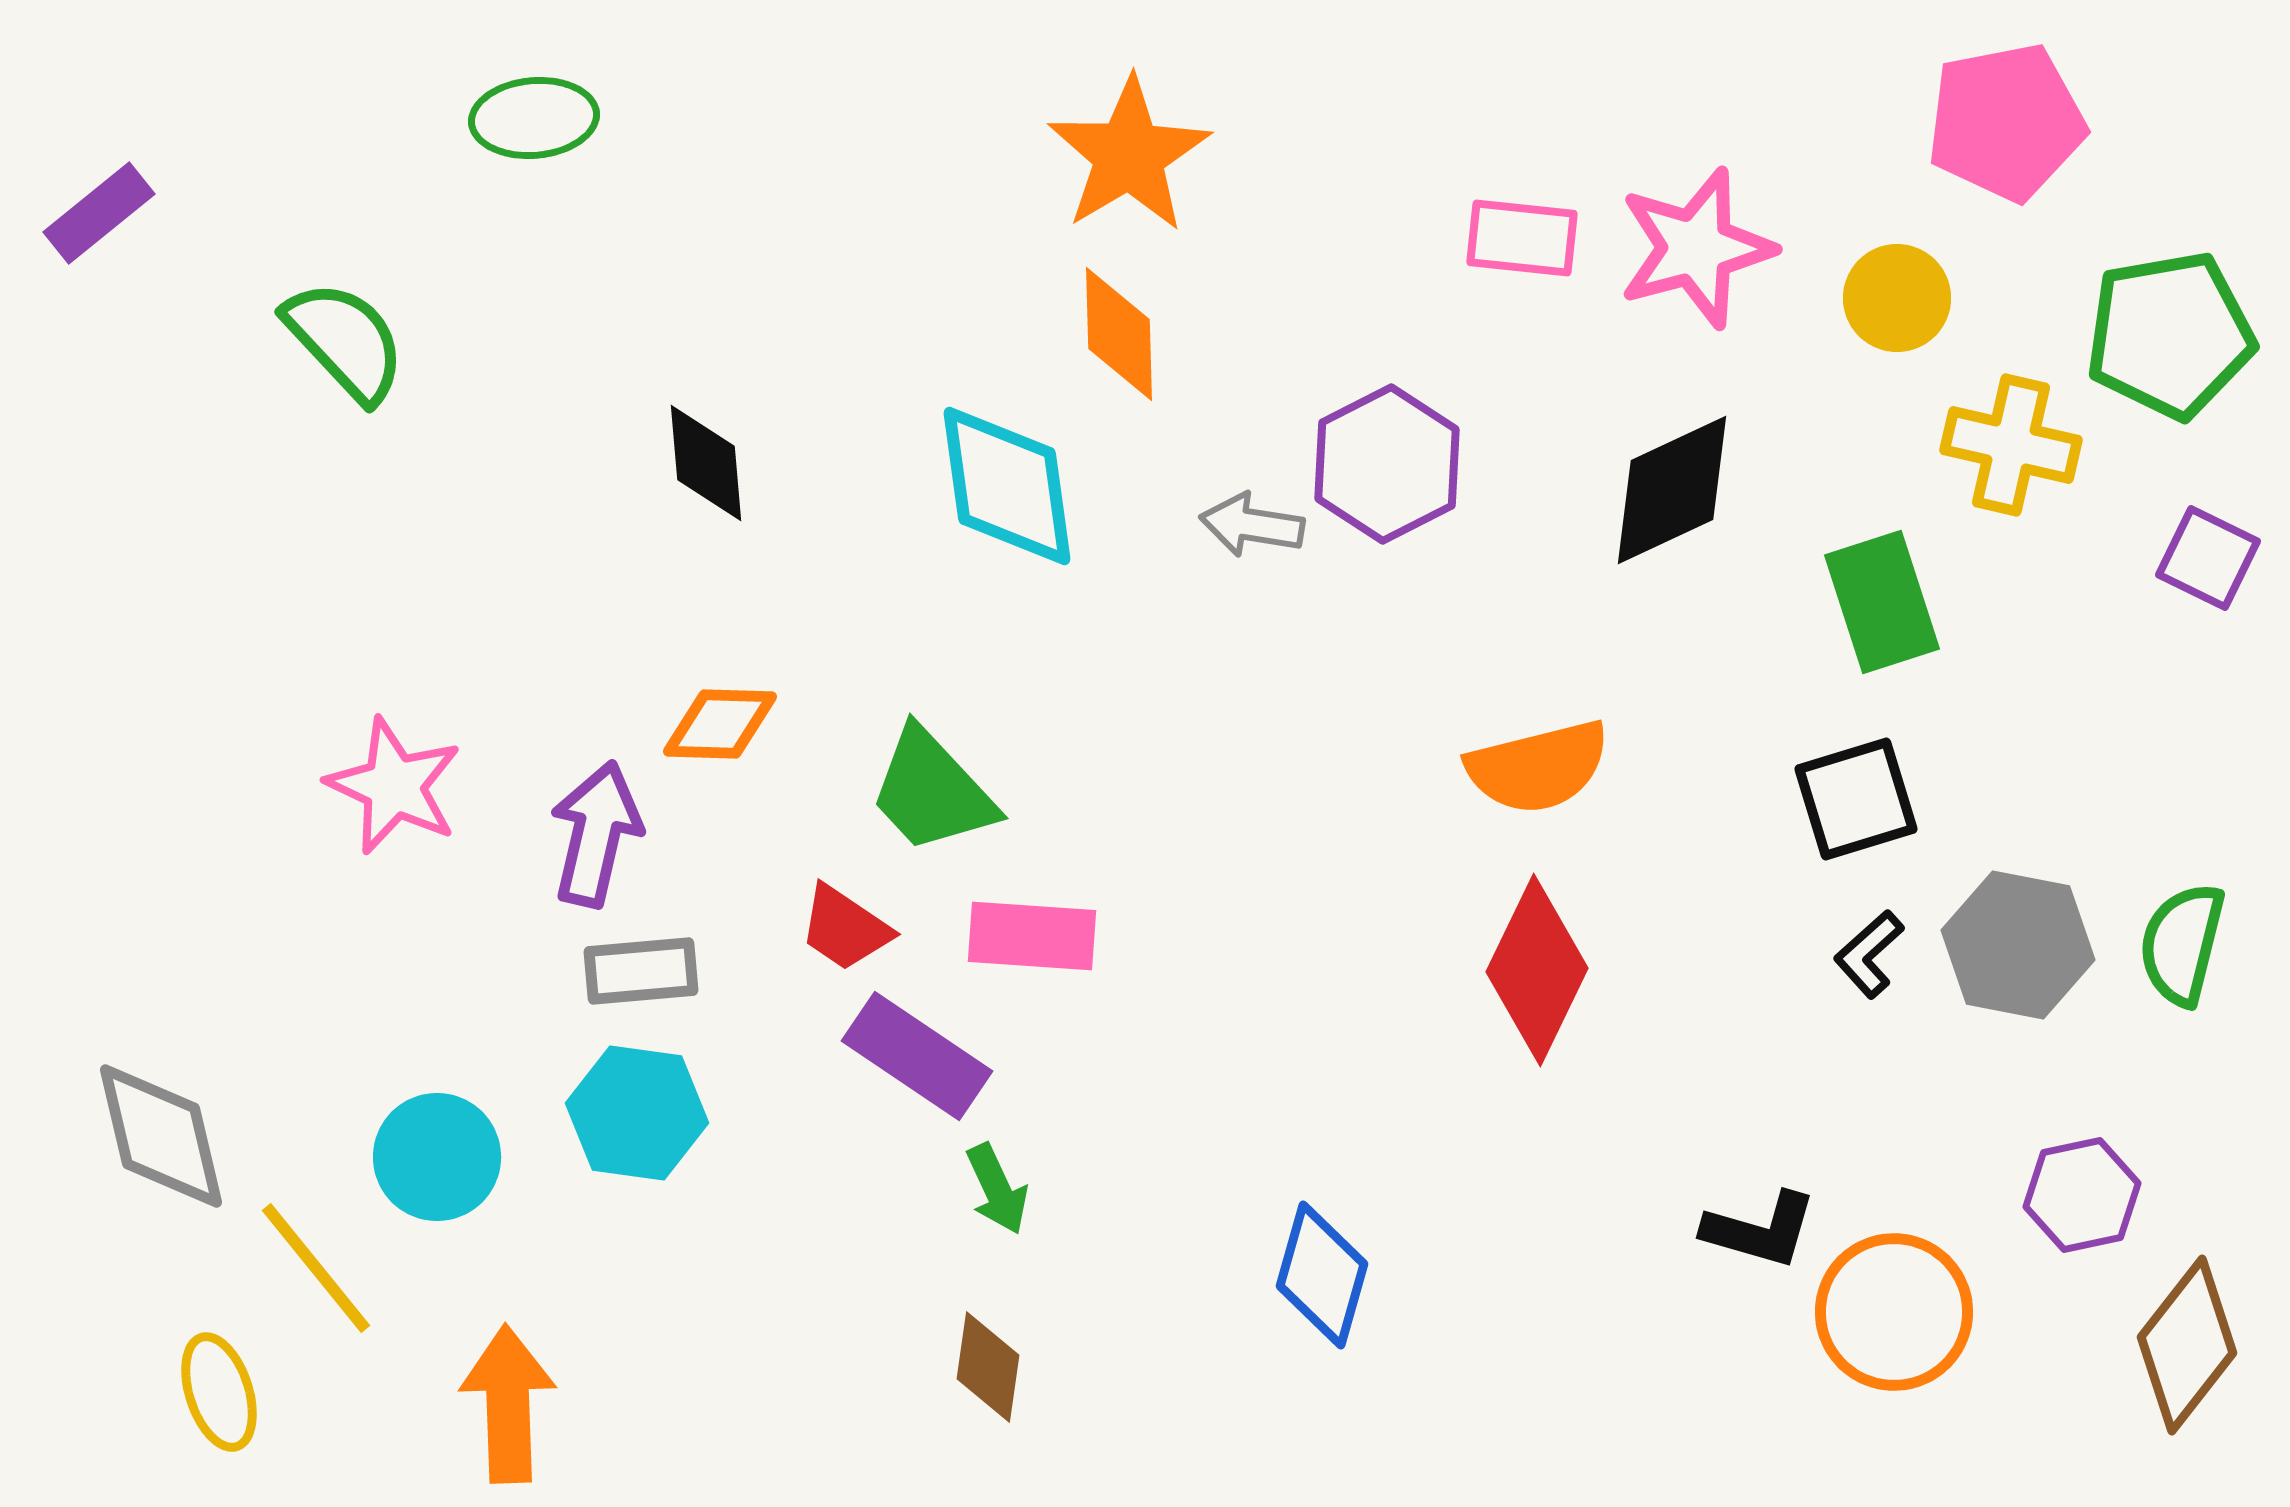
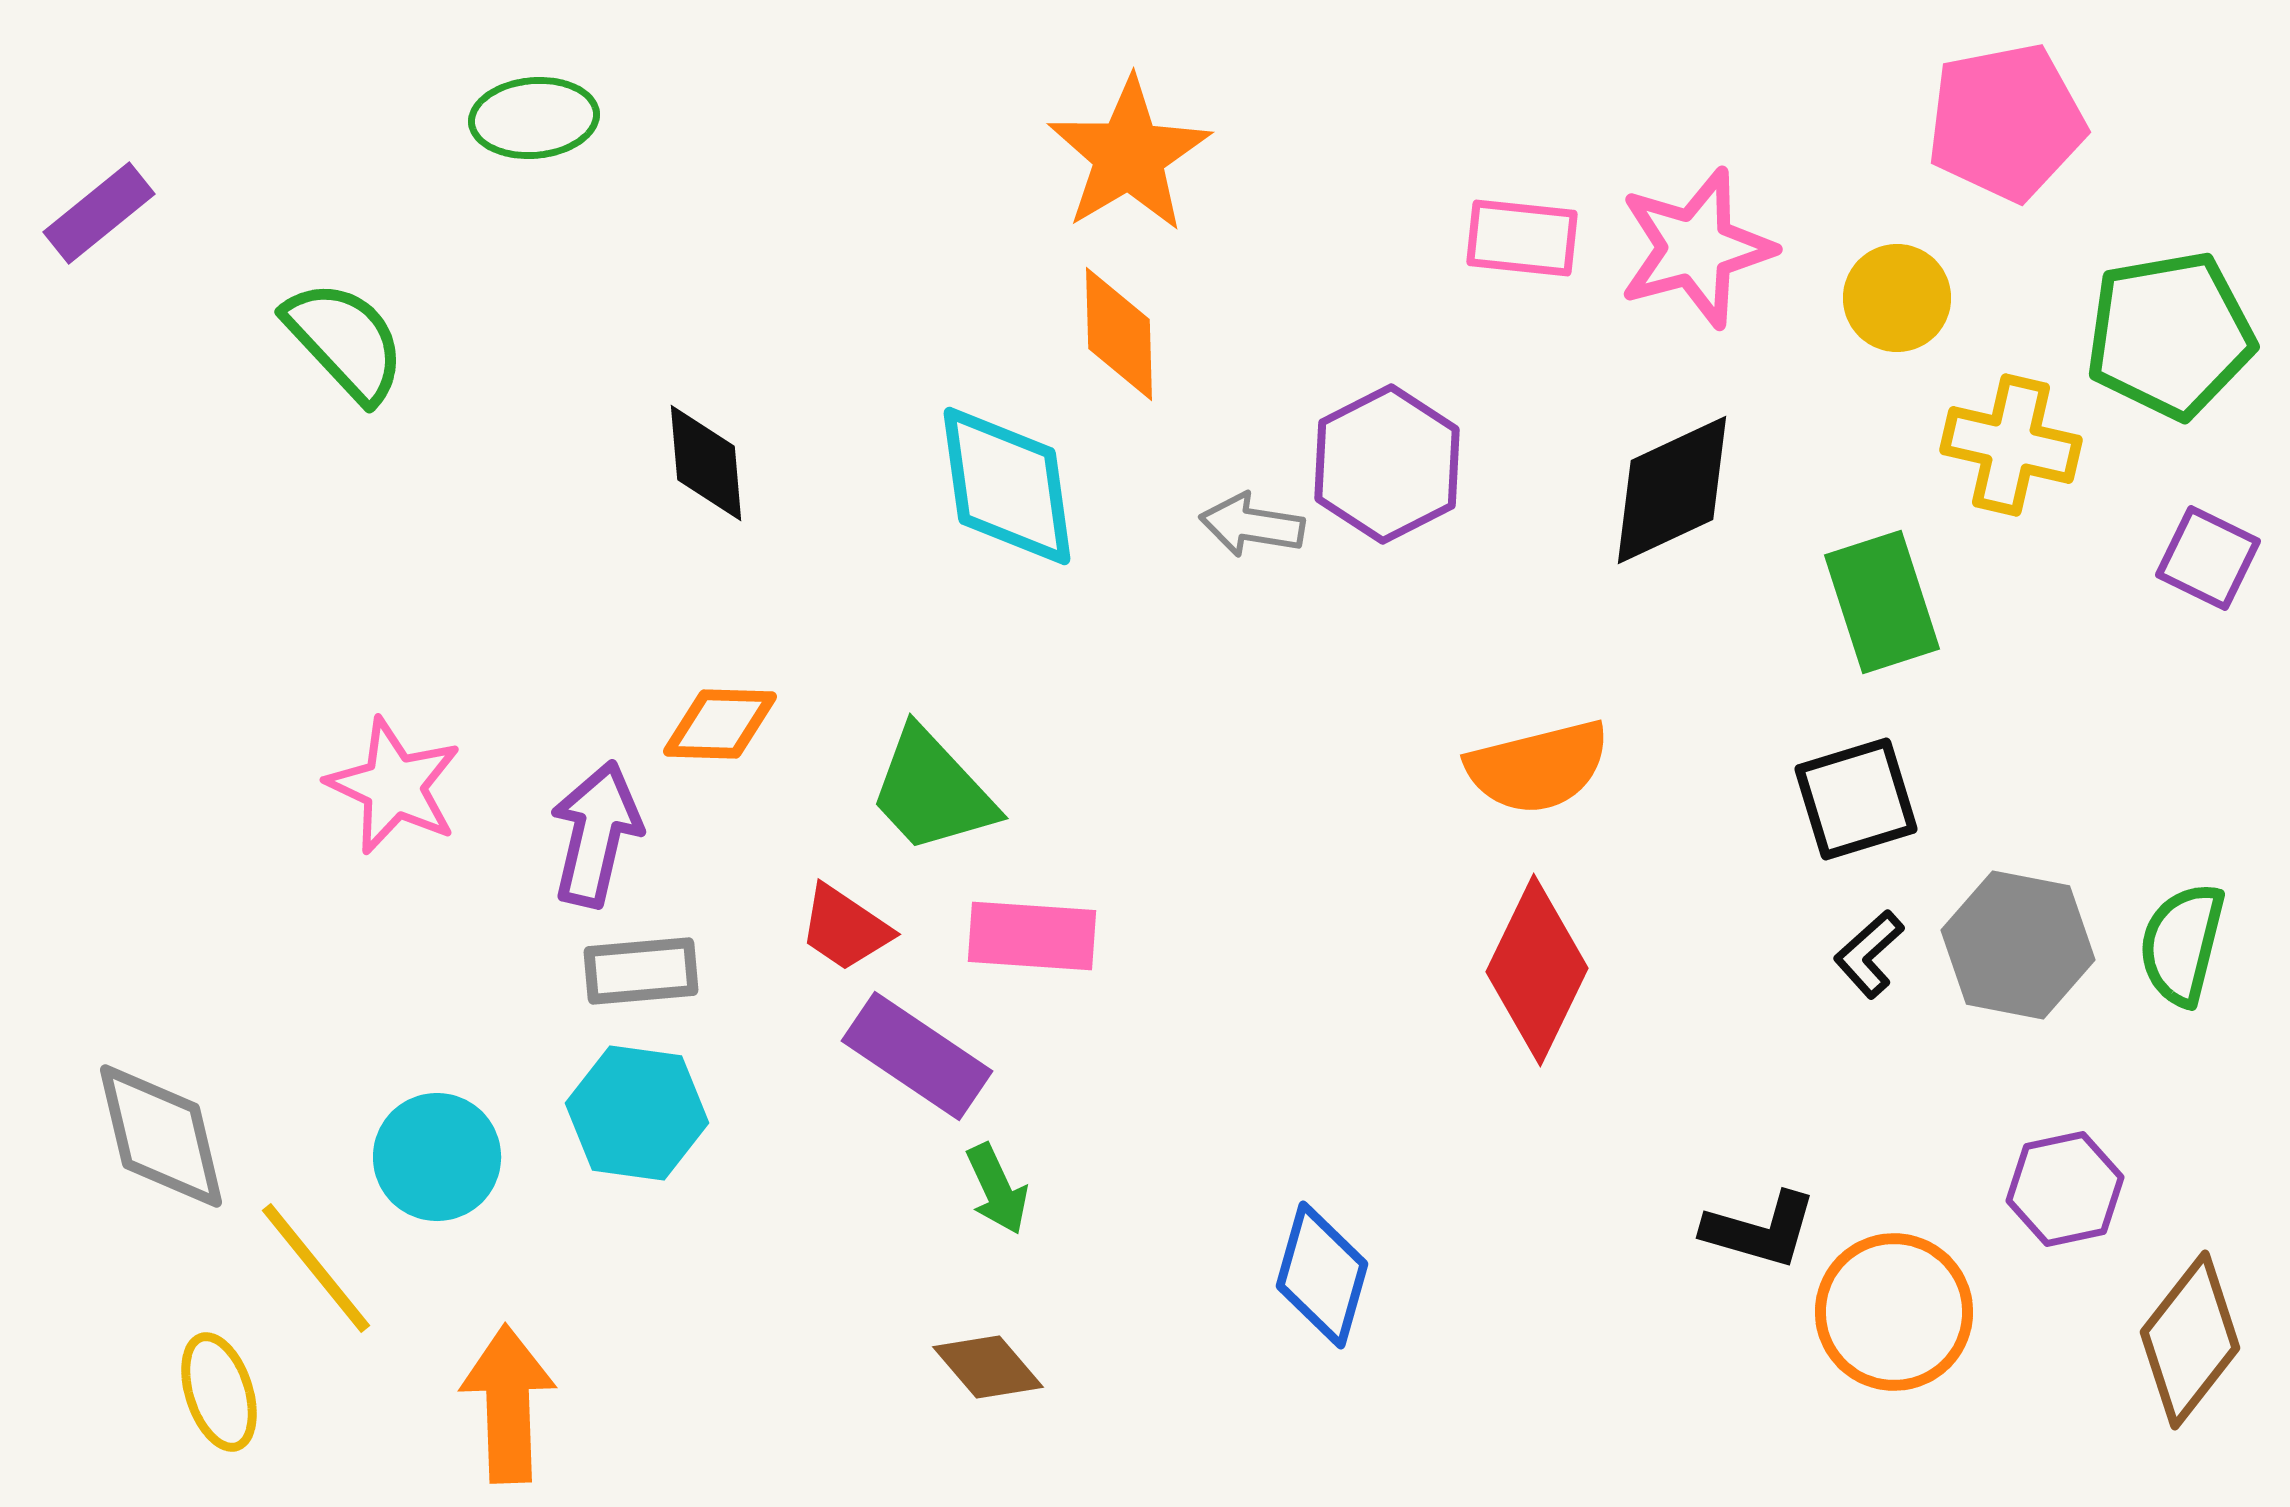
purple hexagon at (2082, 1195): moved 17 px left, 6 px up
brown diamond at (2187, 1345): moved 3 px right, 5 px up
brown diamond at (988, 1367): rotated 49 degrees counterclockwise
